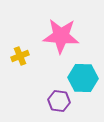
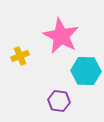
pink star: rotated 24 degrees clockwise
cyan hexagon: moved 3 px right, 7 px up
